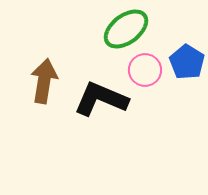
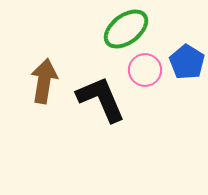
black L-shape: rotated 44 degrees clockwise
